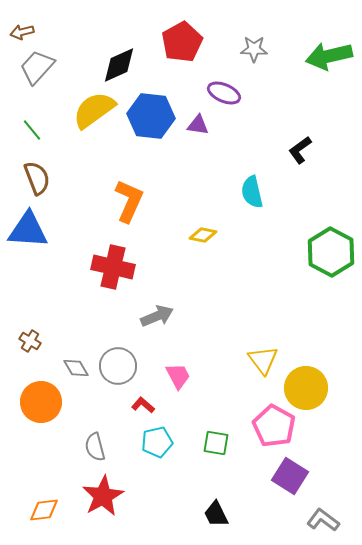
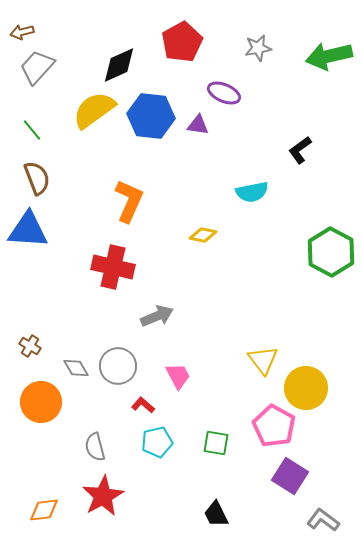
gray star: moved 4 px right, 1 px up; rotated 12 degrees counterclockwise
cyan semicircle: rotated 88 degrees counterclockwise
brown cross: moved 5 px down
